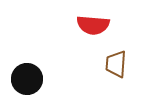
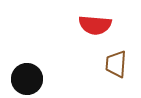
red semicircle: moved 2 px right
